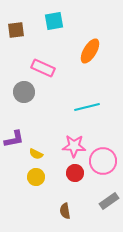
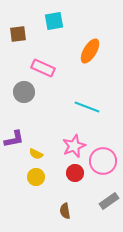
brown square: moved 2 px right, 4 px down
cyan line: rotated 35 degrees clockwise
pink star: rotated 25 degrees counterclockwise
